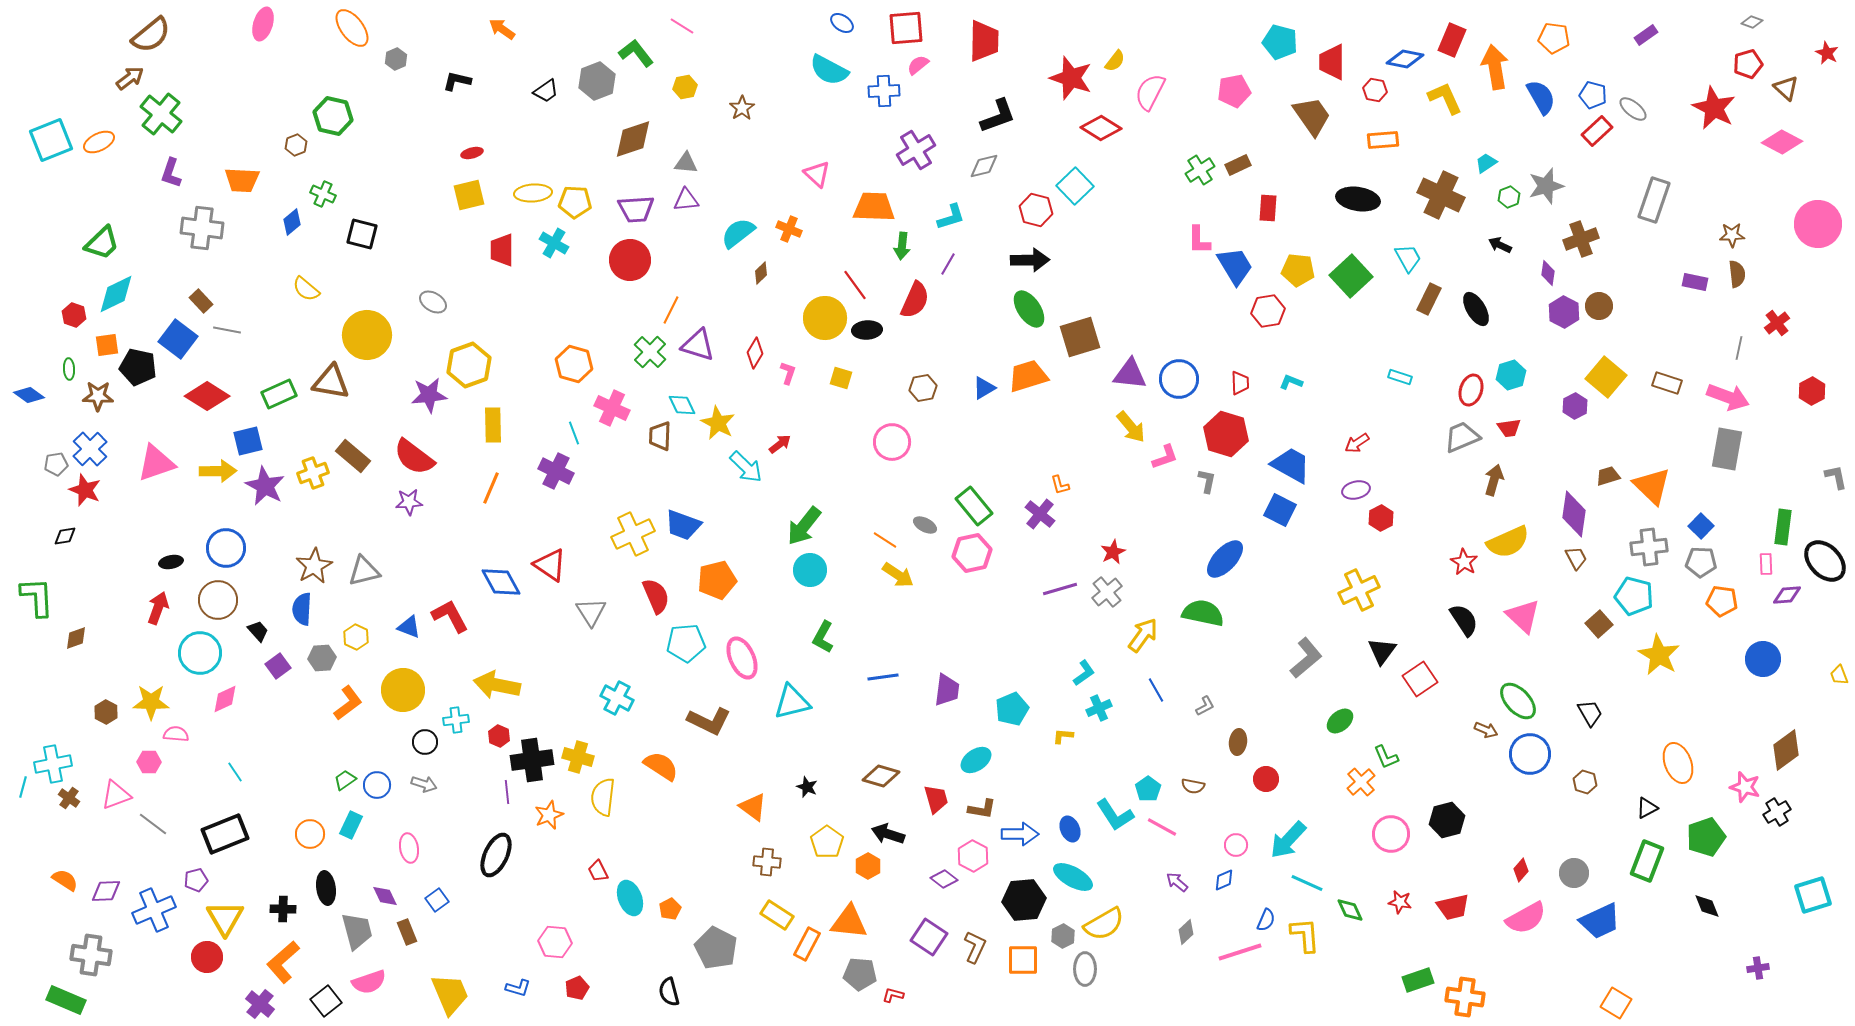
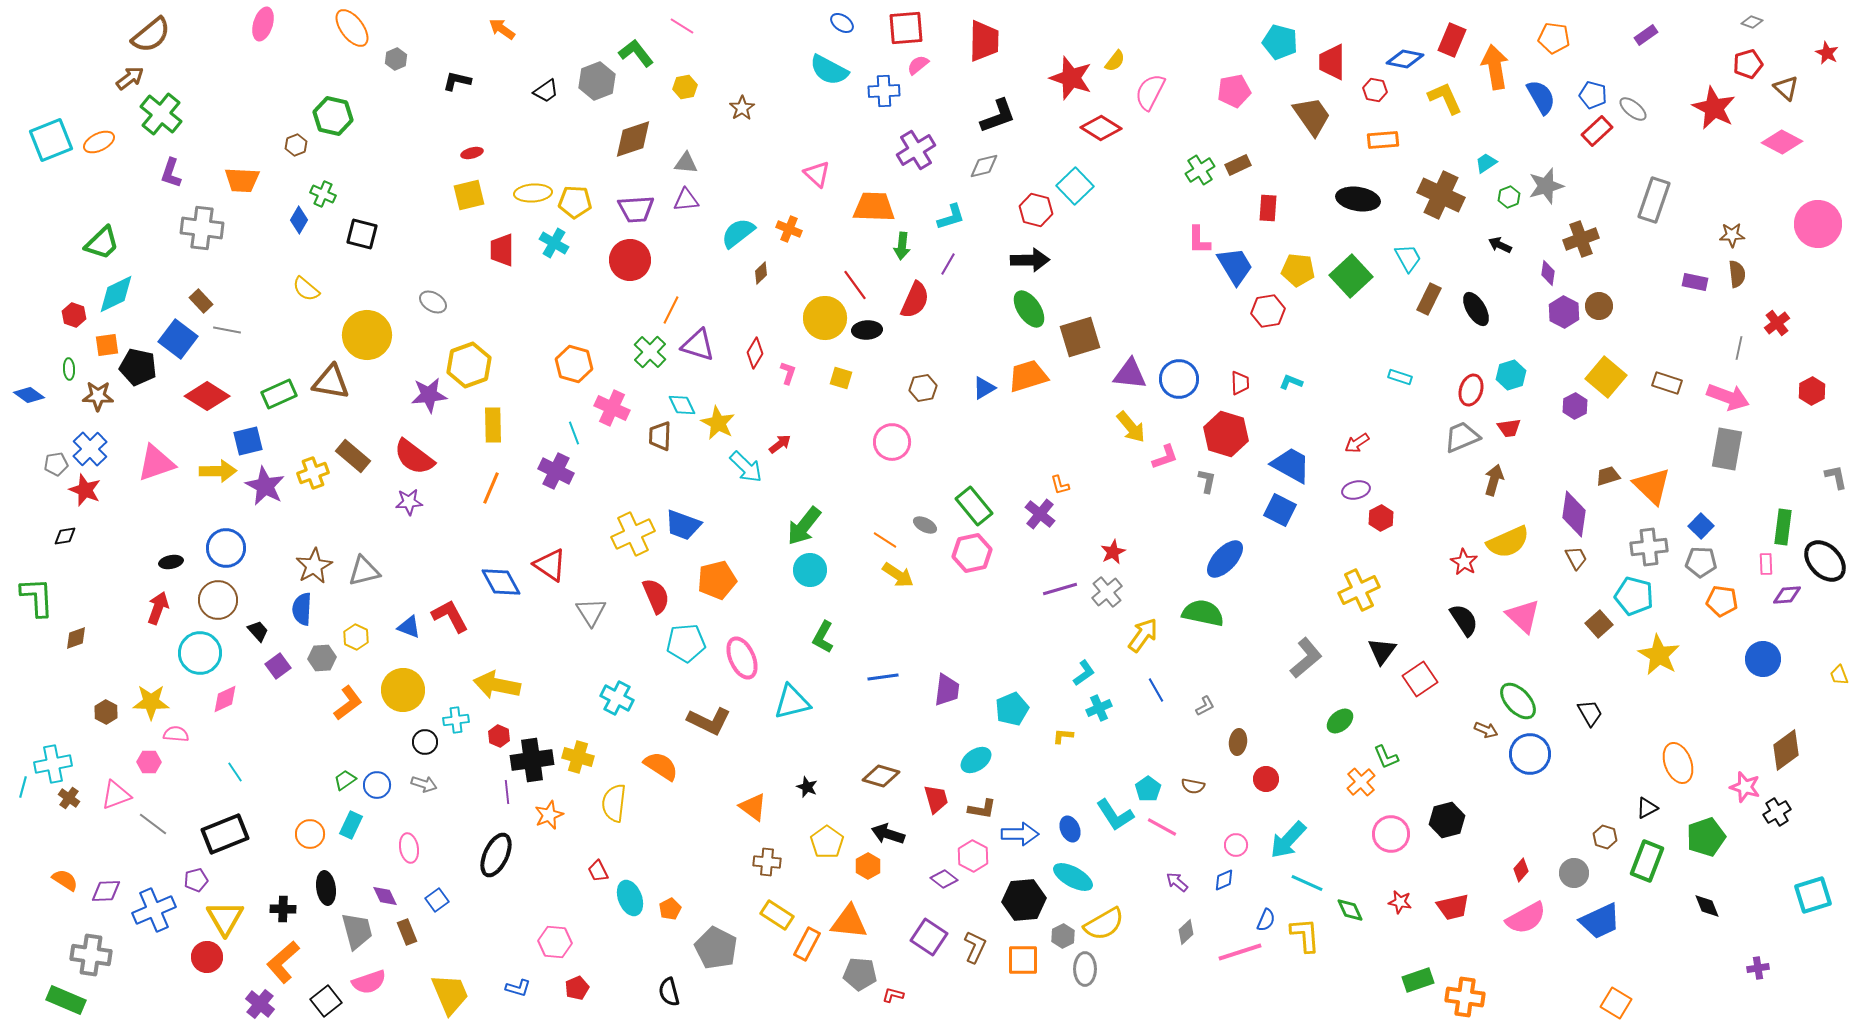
blue diamond at (292, 222): moved 7 px right, 2 px up; rotated 20 degrees counterclockwise
brown hexagon at (1585, 782): moved 20 px right, 55 px down
yellow semicircle at (603, 797): moved 11 px right, 6 px down
